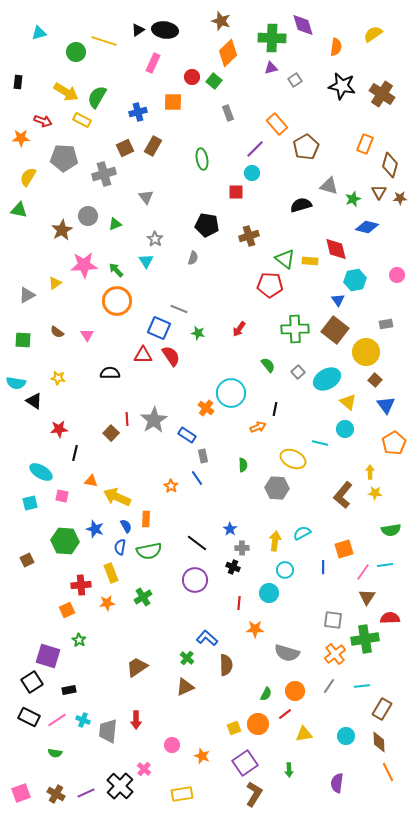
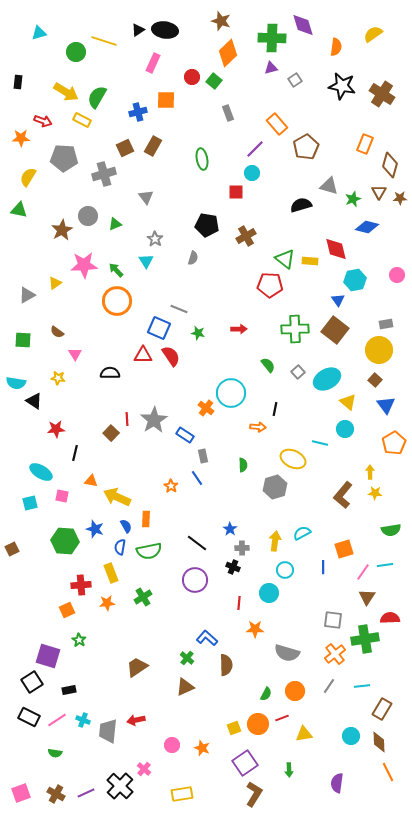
orange square at (173, 102): moved 7 px left, 2 px up
brown cross at (249, 236): moved 3 px left; rotated 12 degrees counterclockwise
red arrow at (239, 329): rotated 126 degrees counterclockwise
pink triangle at (87, 335): moved 12 px left, 19 px down
yellow circle at (366, 352): moved 13 px right, 2 px up
orange arrow at (258, 427): rotated 28 degrees clockwise
red star at (59, 429): moved 3 px left
blue rectangle at (187, 435): moved 2 px left
gray hexagon at (277, 488): moved 2 px left, 1 px up; rotated 20 degrees counterclockwise
brown square at (27, 560): moved 15 px left, 11 px up
red line at (285, 714): moved 3 px left, 4 px down; rotated 16 degrees clockwise
red arrow at (136, 720): rotated 78 degrees clockwise
cyan circle at (346, 736): moved 5 px right
orange star at (202, 756): moved 8 px up
